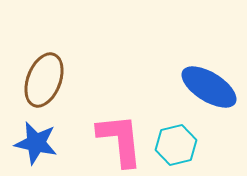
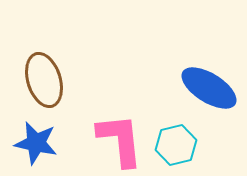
brown ellipse: rotated 38 degrees counterclockwise
blue ellipse: moved 1 px down
